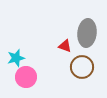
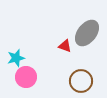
gray ellipse: rotated 32 degrees clockwise
brown circle: moved 1 px left, 14 px down
